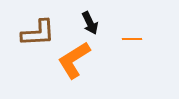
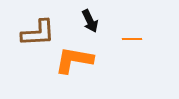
black arrow: moved 2 px up
orange L-shape: rotated 42 degrees clockwise
